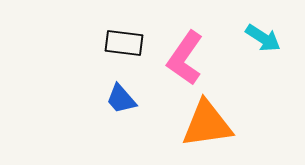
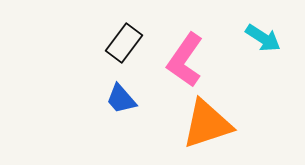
black rectangle: rotated 60 degrees counterclockwise
pink L-shape: moved 2 px down
orange triangle: rotated 10 degrees counterclockwise
